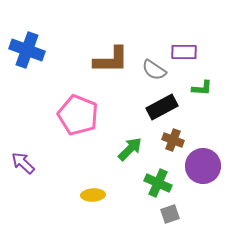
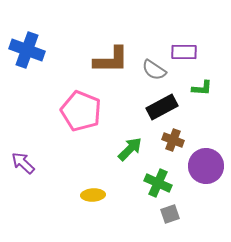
pink pentagon: moved 3 px right, 4 px up
purple circle: moved 3 px right
